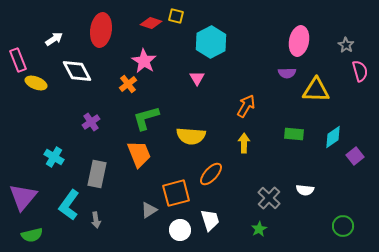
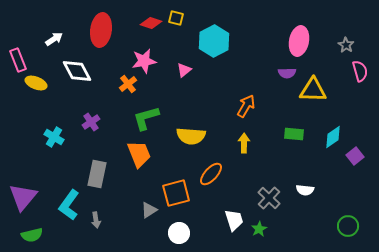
yellow square: moved 2 px down
cyan hexagon: moved 3 px right, 1 px up
pink star: rotated 30 degrees clockwise
pink triangle: moved 13 px left, 8 px up; rotated 21 degrees clockwise
yellow triangle: moved 3 px left
cyan cross: moved 20 px up
white trapezoid: moved 24 px right
green circle: moved 5 px right
white circle: moved 1 px left, 3 px down
